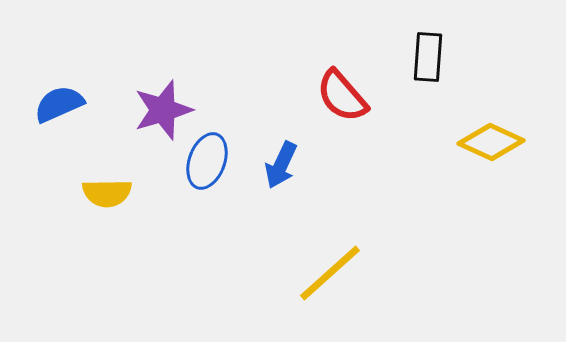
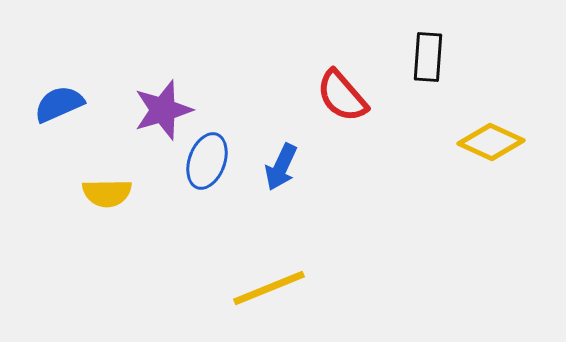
blue arrow: moved 2 px down
yellow line: moved 61 px left, 15 px down; rotated 20 degrees clockwise
